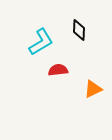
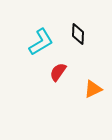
black diamond: moved 1 px left, 4 px down
red semicircle: moved 2 px down; rotated 48 degrees counterclockwise
